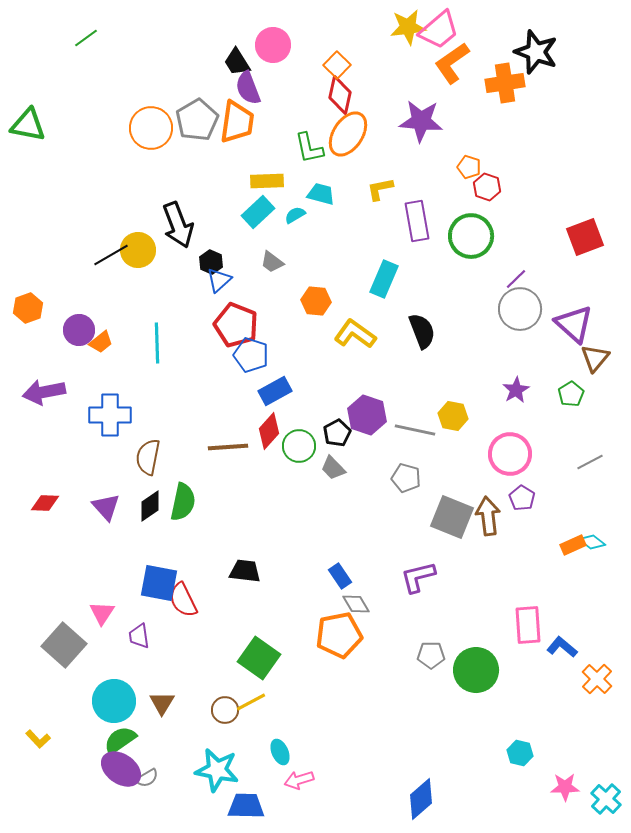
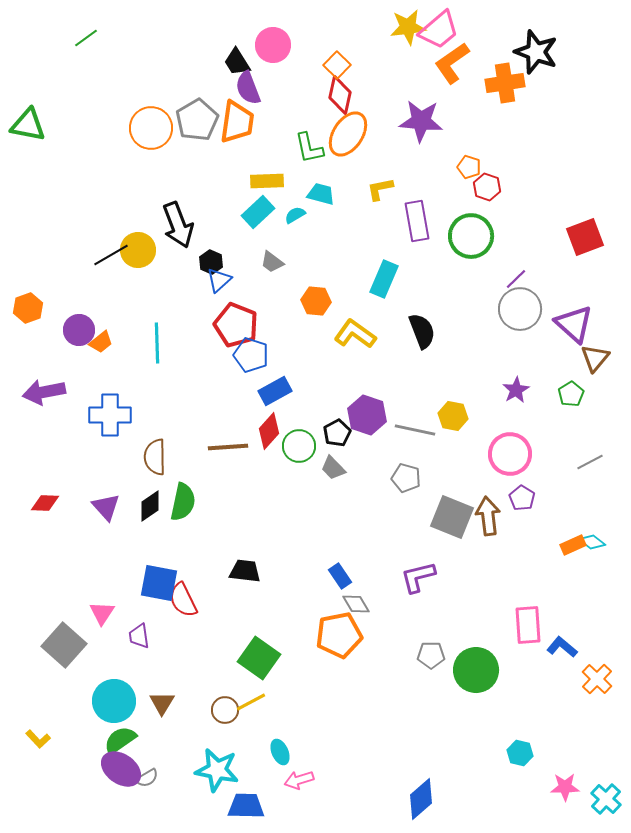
brown semicircle at (148, 457): moved 7 px right; rotated 12 degrees counterclockwise
